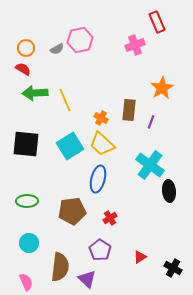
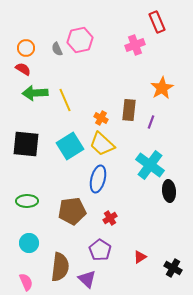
gray semicircle: rotated 96 degrees clockwise
